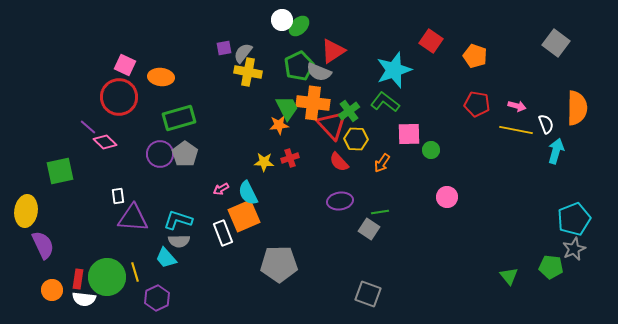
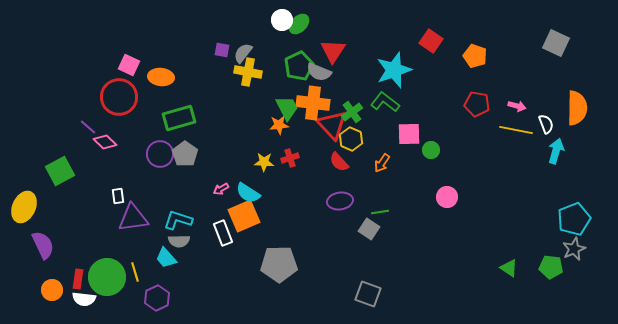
green ellipse at (299, 26): moved 2 px up
gray square at (556, 43): rotated 12 degrees counterclockwise
purple square at (224, 48): moved 2 px left, 2 px down; rotated 21 degrees clockwise
red triangle at (333, 51): rotated 24 degrees counterclockwise
pink square at (125, 65): moved 4 px right
green cross at (349, 111): moved 3 px right, 1 px down
yellow hexagon at (356, 139): moved 5 px left; rotated 20 degrees clockwise
green square at (60, 171): rotated 16 degrees counterclockwise
cyan semicircle at (248, 193): rotated 30 degrees counterclockwise
yellow ellipse at (26, 211): moved 2 px left, 4 px up; rotated 16 degrees clockwise
purple triangle at (133, 218): rotated 12 degrees counterclockwise
green triangle at (509, 276): moved 8 px up; rotated 18 degrees counterclockwise
